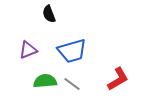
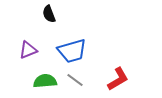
gray line: moved 3 px right, 4 px up
